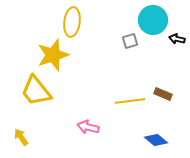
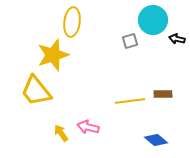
brown rectangle: rotated 24 degrees counterclockwise
yellow arrow: moved 40 px right, 4 px up
